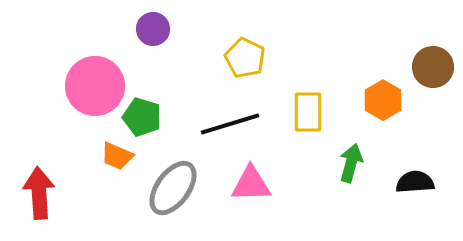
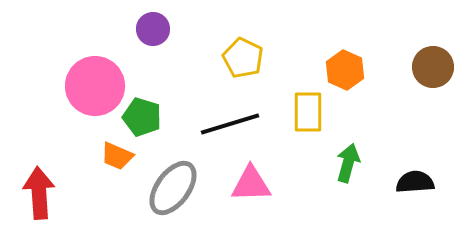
yellow pentagon: moved 2 px left
orange hexagon: moved 38 px left, 30 px up; rotated 6 degrees counterclockwise
green arrow: moved 3 px left
